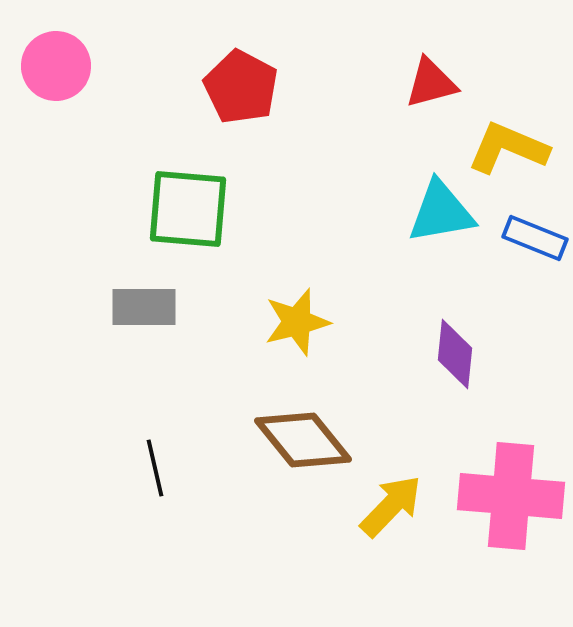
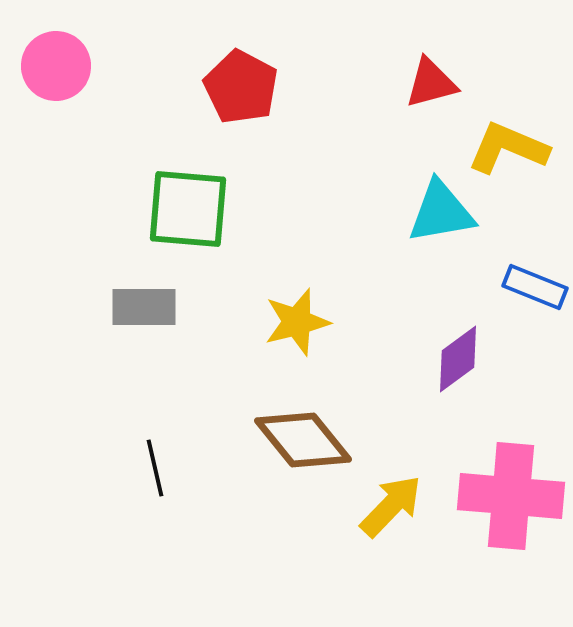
blue rectangle: moved 49 px down
purple diamond: moved 3 px right, 5 px down; rotated 48 degrees clockwise
